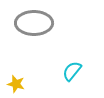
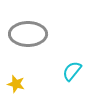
gray ellipse: moved 6 px left, 11 px down
